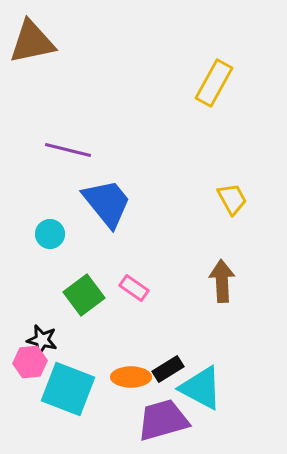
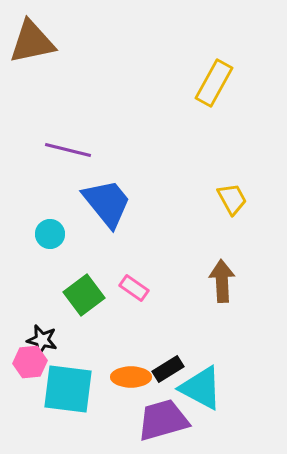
cyan square: rotated 14 degrees counterclockwise
